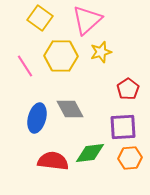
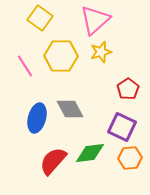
pink triangle: moved 8 px right
purple square: moved 1 px left; rotated 28 degrees clockwise
red semicircle: rotated 56 degrees counterclockwise
